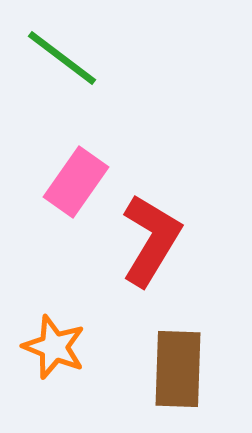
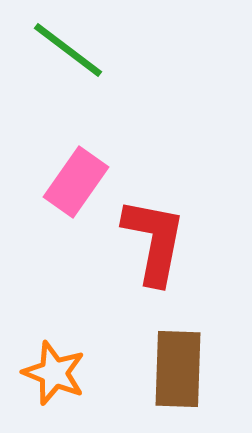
green line: moved 6 px right, 8 px up
red L-shape: moved 3 px right, 1 px down; rotated 20 degrees counterclockwise
orange star: moved 26 px down
